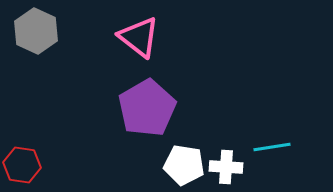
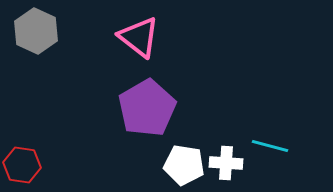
cyan line: moved 2 px left, 1 px up; rotated 24 degrees clockwise
white cross: moved 4 px up
